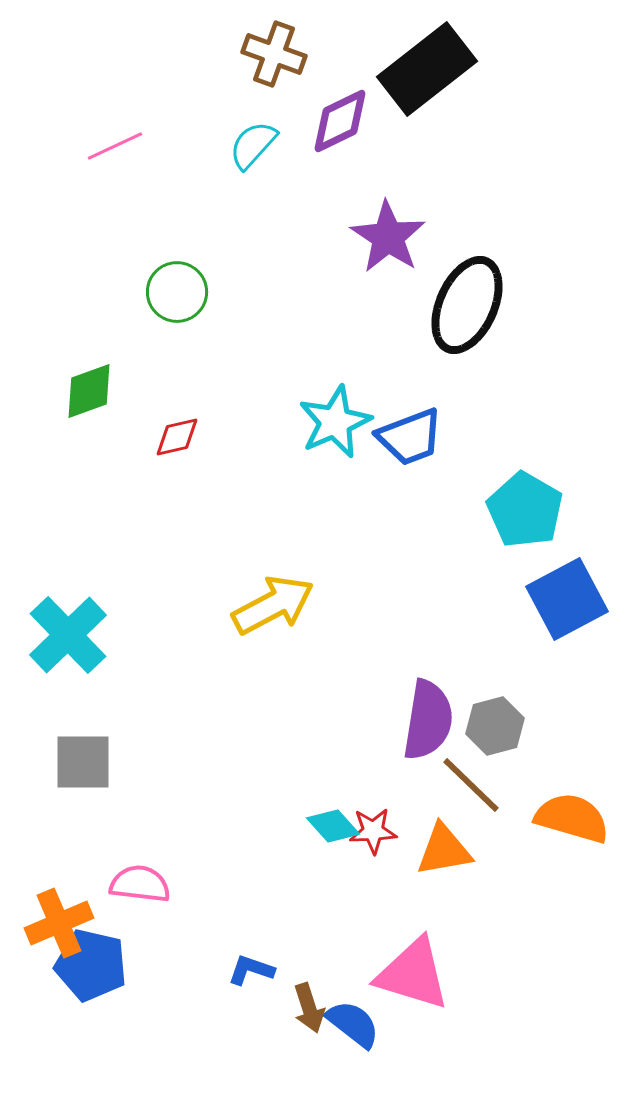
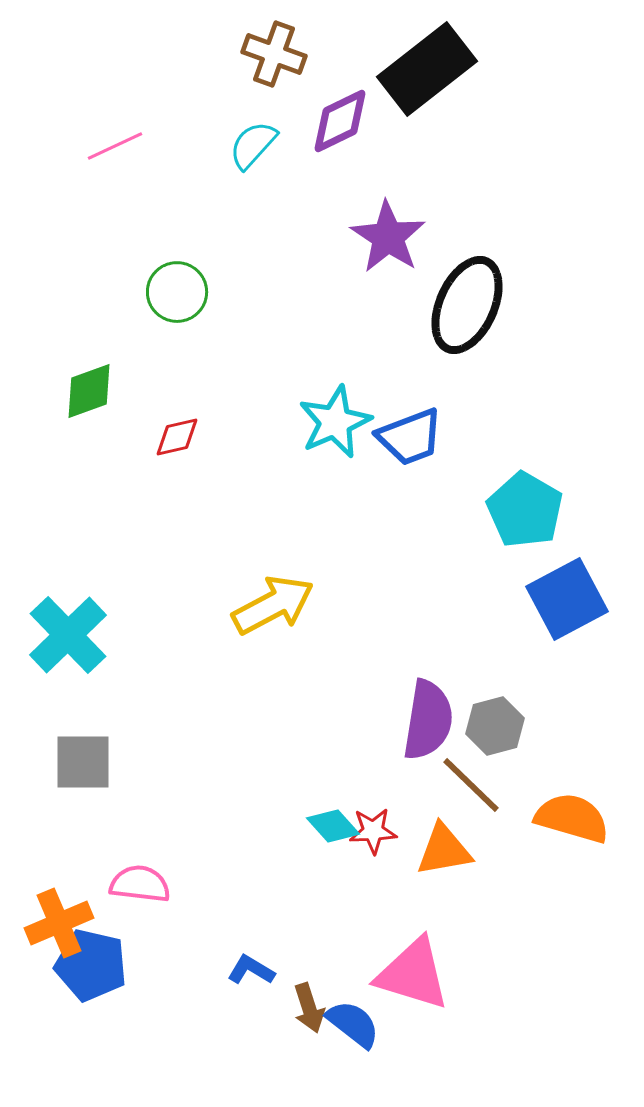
blue L-shape: rotated 12 degrees clockwise
